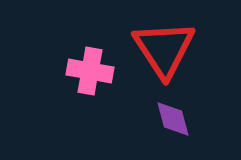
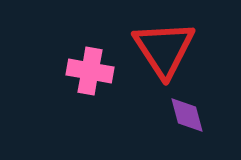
purple diamond: moved 14 px right, 4 px up
